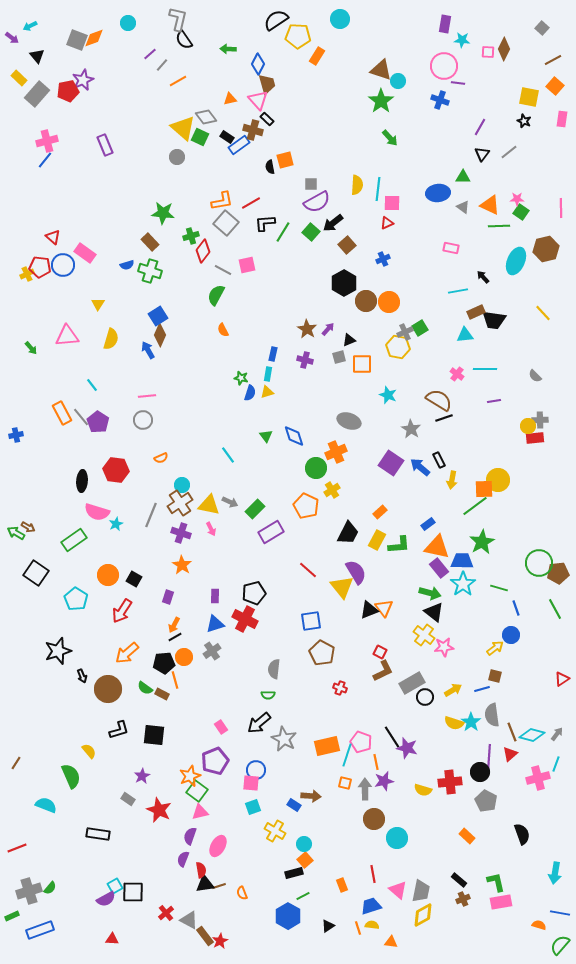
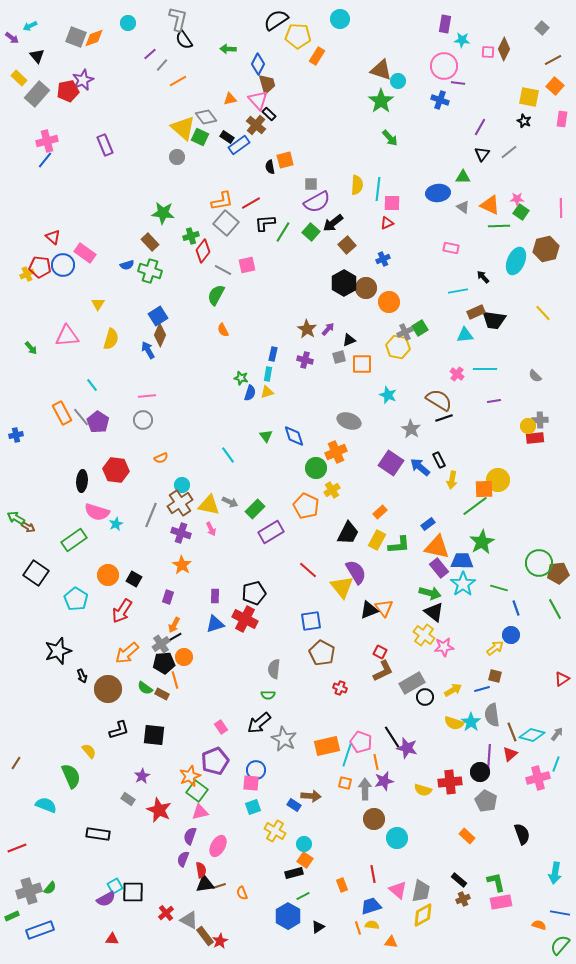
gray square at (77, 40): moved 1 px left, 3 px up
black rectangle at (267, 119): moved 2 px right, 5 px up
brown cross at (253, 130): moved 3 px right, 5 px up; rotated 24 degrees clockwise
brown circle at (366, 301): moved 13 px up
green arrow at (16, 533): moved 15 px up
gray cross at (212, 651): moved 51 px left, 7 px up
orange square at (305, 860): rotated 14 degrees counterclockwise
black triangle at (328, 926): moved 10 px left, 1 px down
